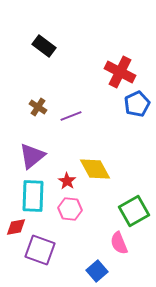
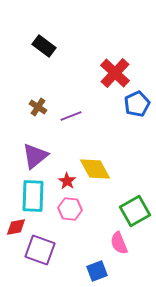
red cross: moved 5 px left, 1 px down; rotated 16 degrees clockwise
purple triangle: moved 3 px right
green square: moved 1 px right
blue square: rotated 20 degrees clockwise
